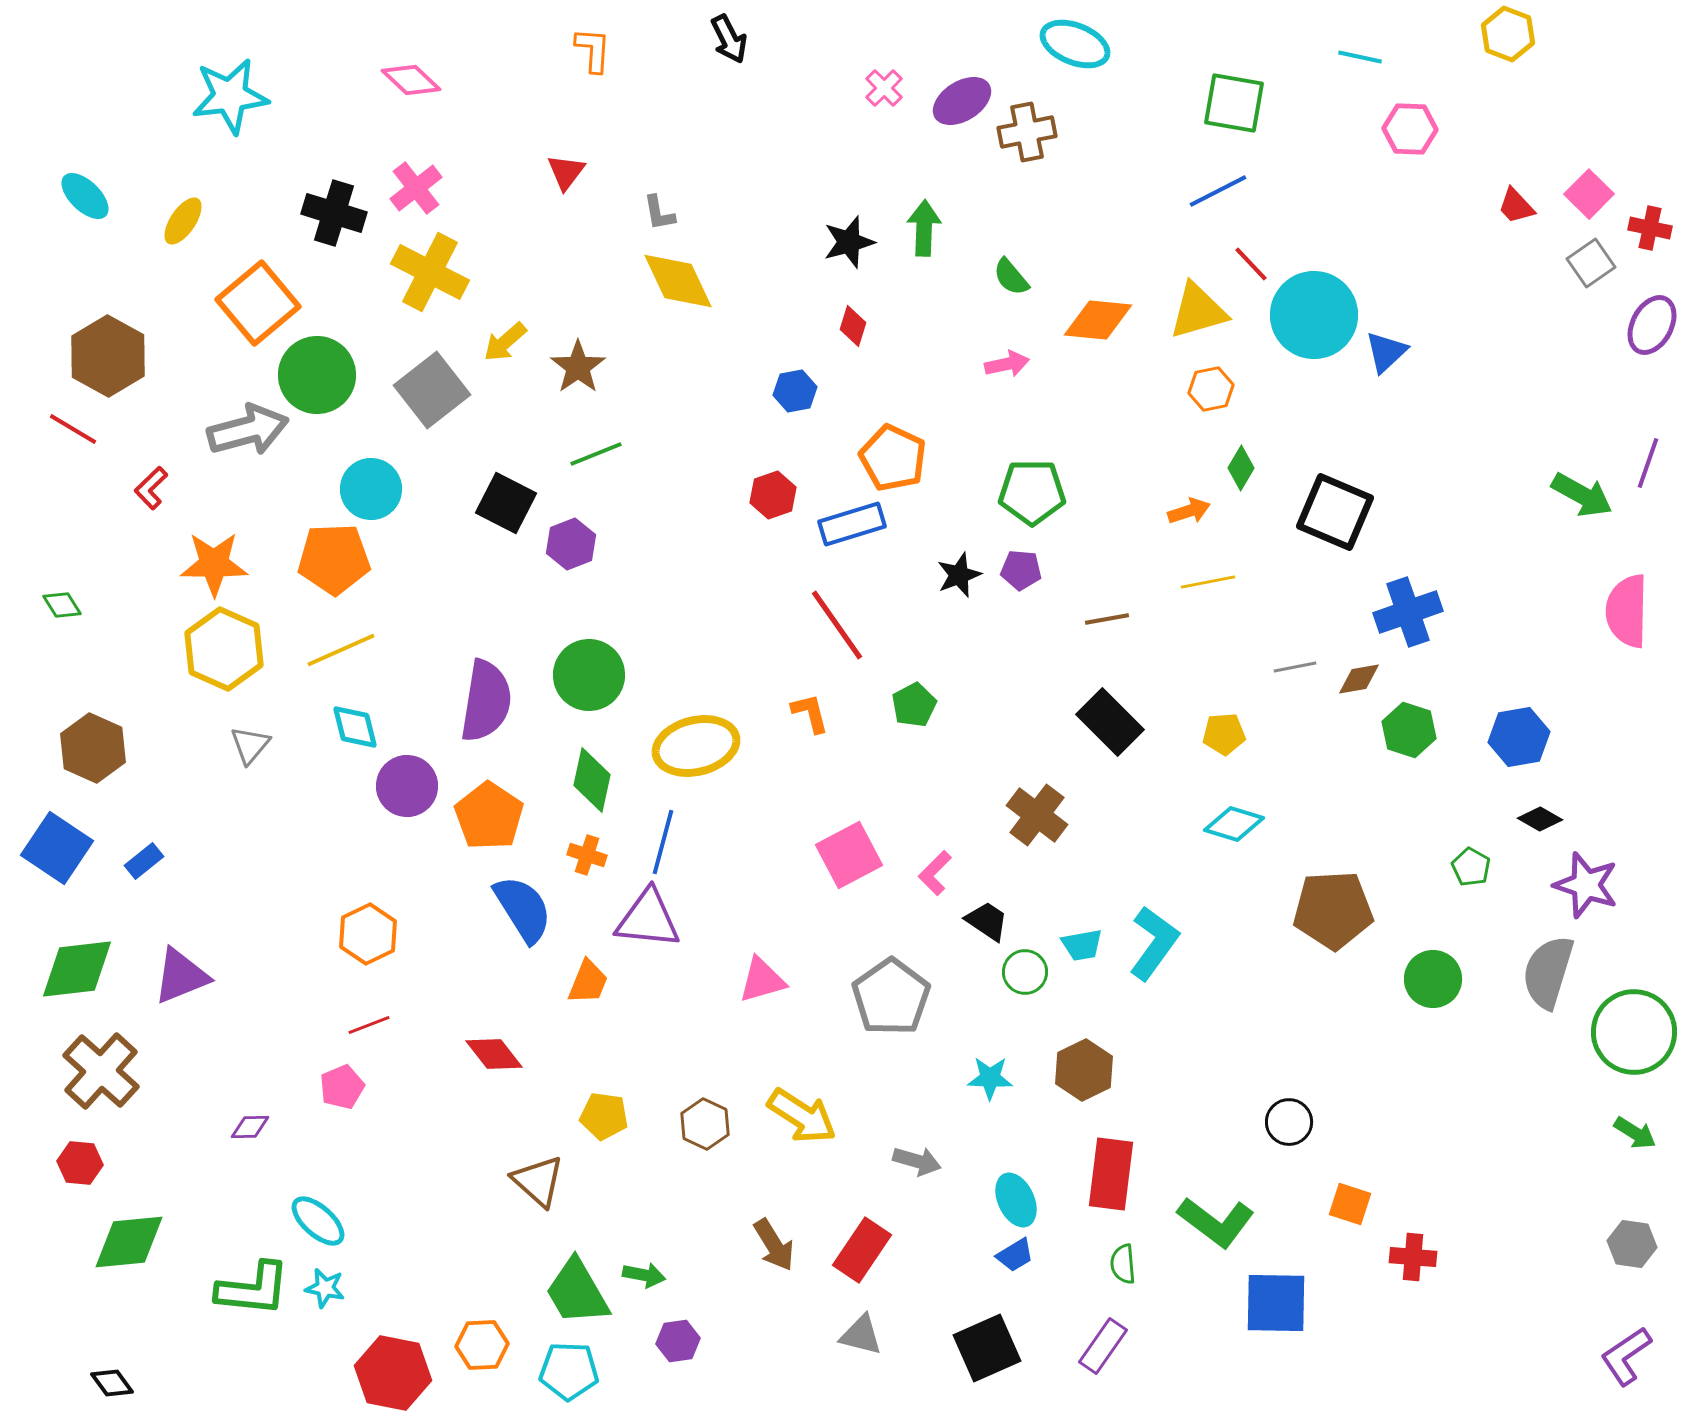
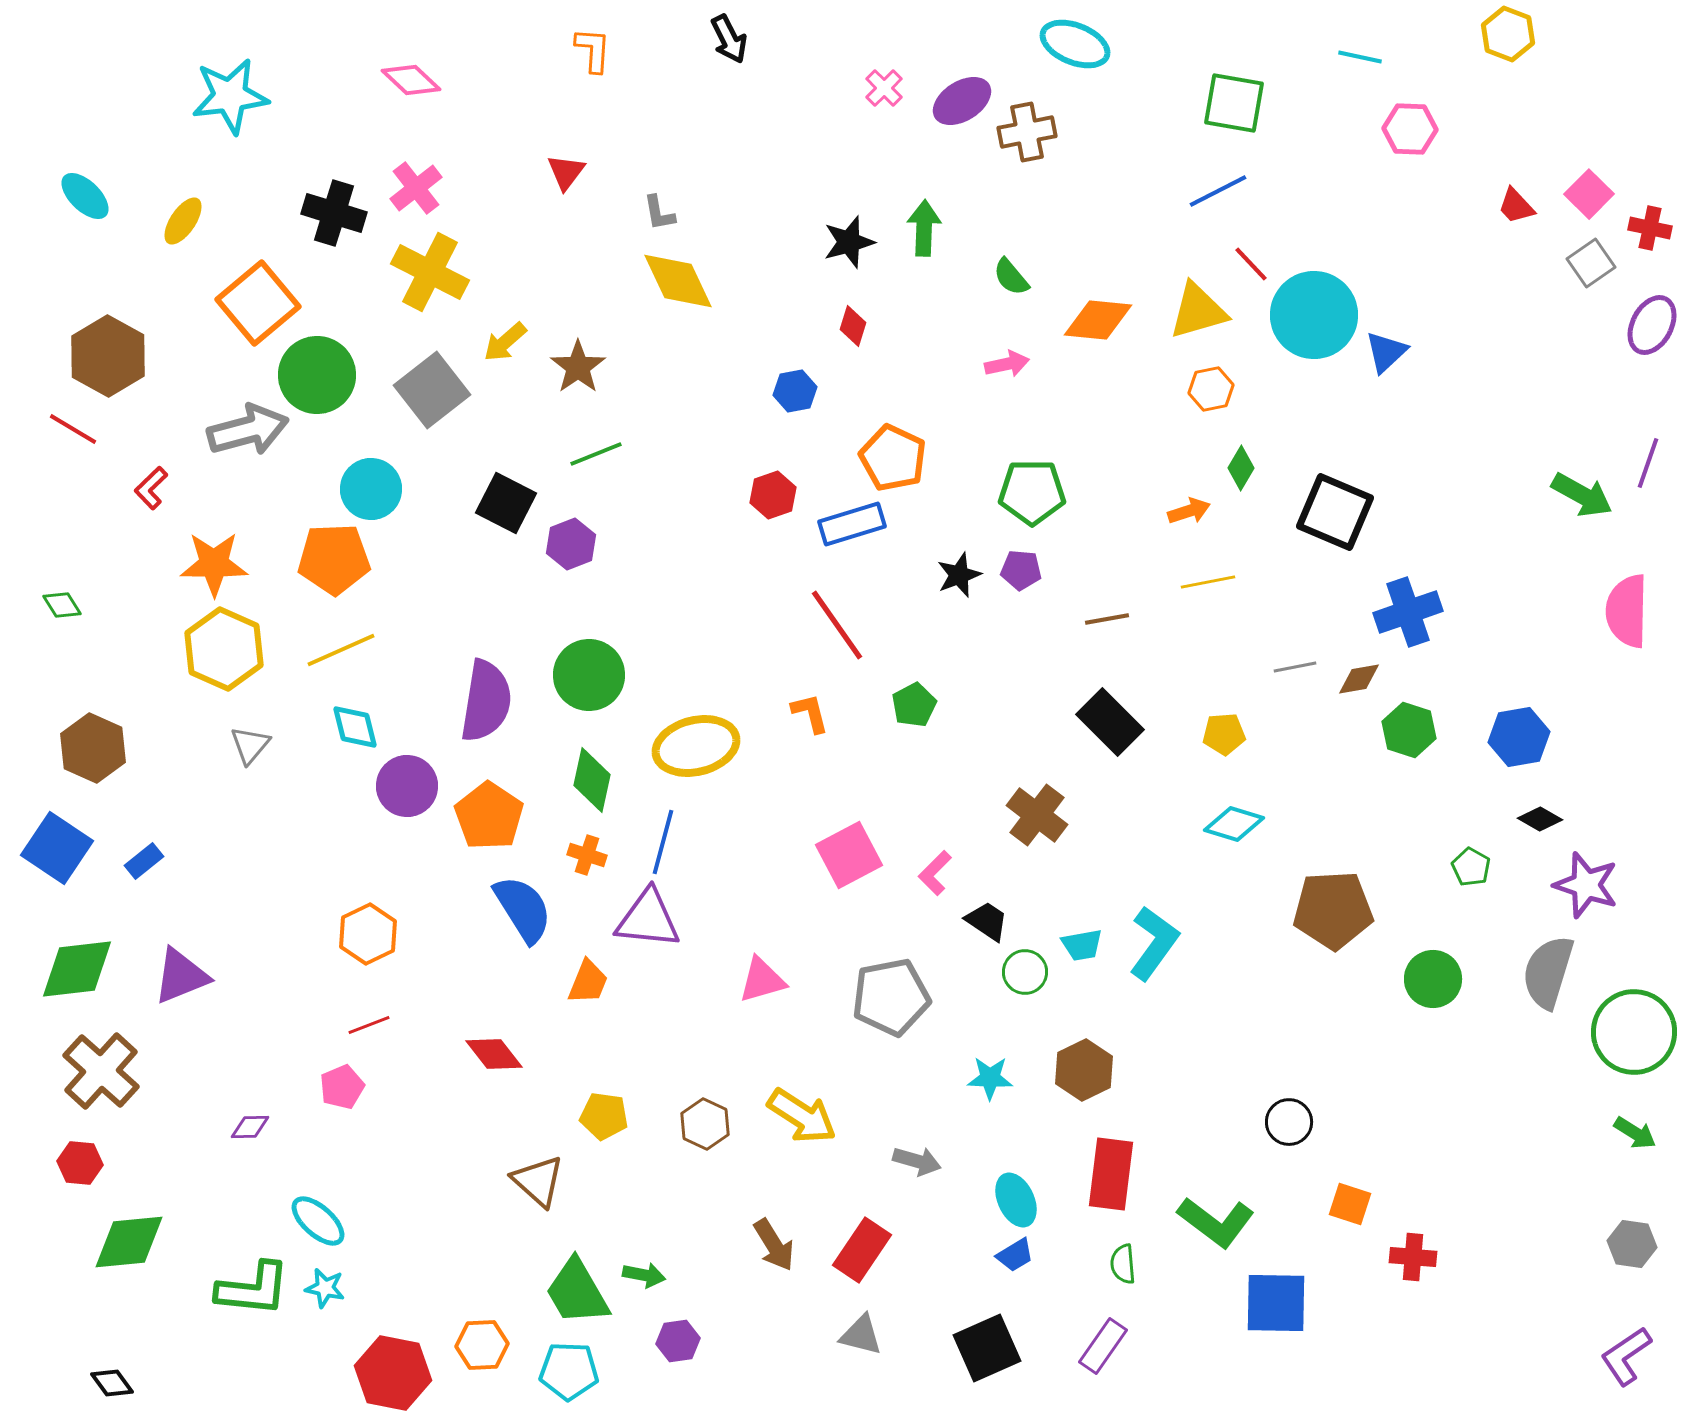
gray pentagon at (891, 997): rotated 24 degrees clockwise
